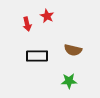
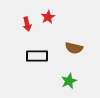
red star: moved 1 px right, 1 px down; rotated 16 degrees clockwise
brown semicircle: moved 1 px right, 2 px up
green star: rotated 21 degrees counterclockwise
